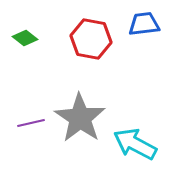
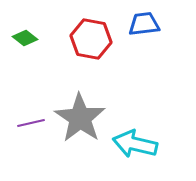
cyan arrow: rotated 15 degrees counterclockwise
